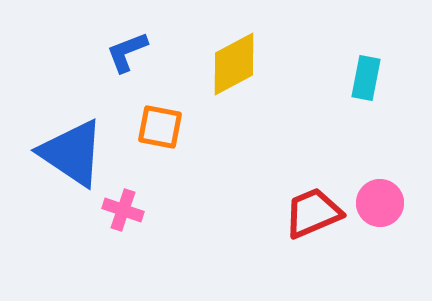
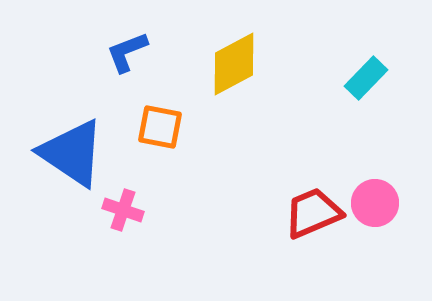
cyan rectangle: rotated 33 degrees clockwise
pink circle: moved 5 px left
